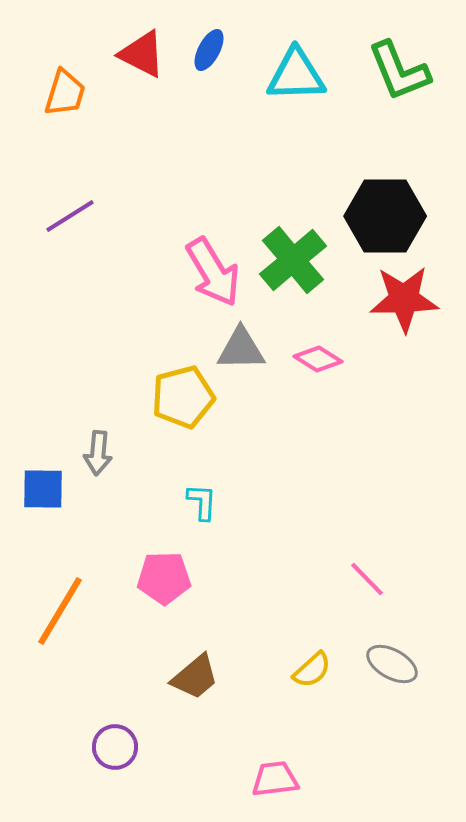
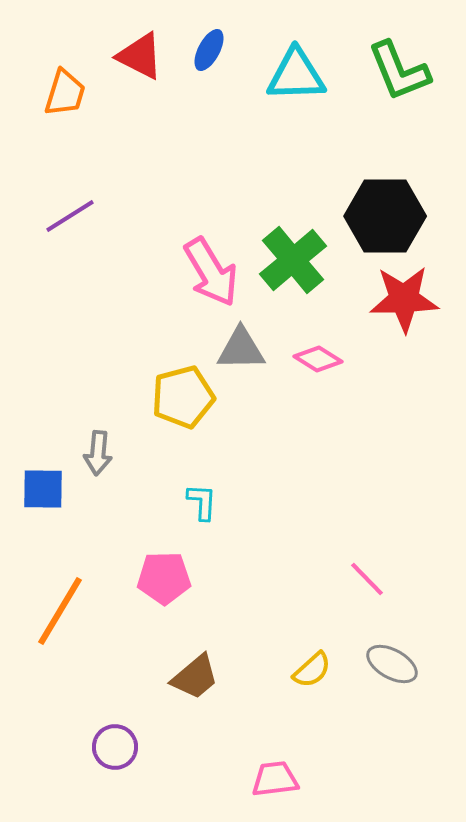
red triangle: moved 2 px left, 2 px down
pink arrow: moved 2 px left
